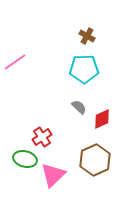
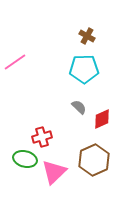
red cross: rotated 18 degrees clockwise
brown hexagon: moved 1 px left
pink triangle: moved 1 px right, 3 px up
